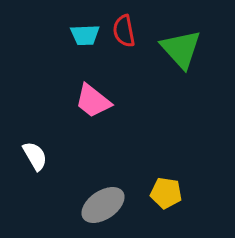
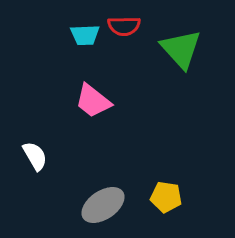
red semicircle: moved 5 px up; rotated 80 degrees counterclockwise
yellow pentagon: moved 4 px down
